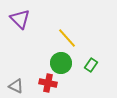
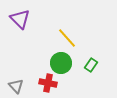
gray triangle: rotated 21 degrees clockwise
